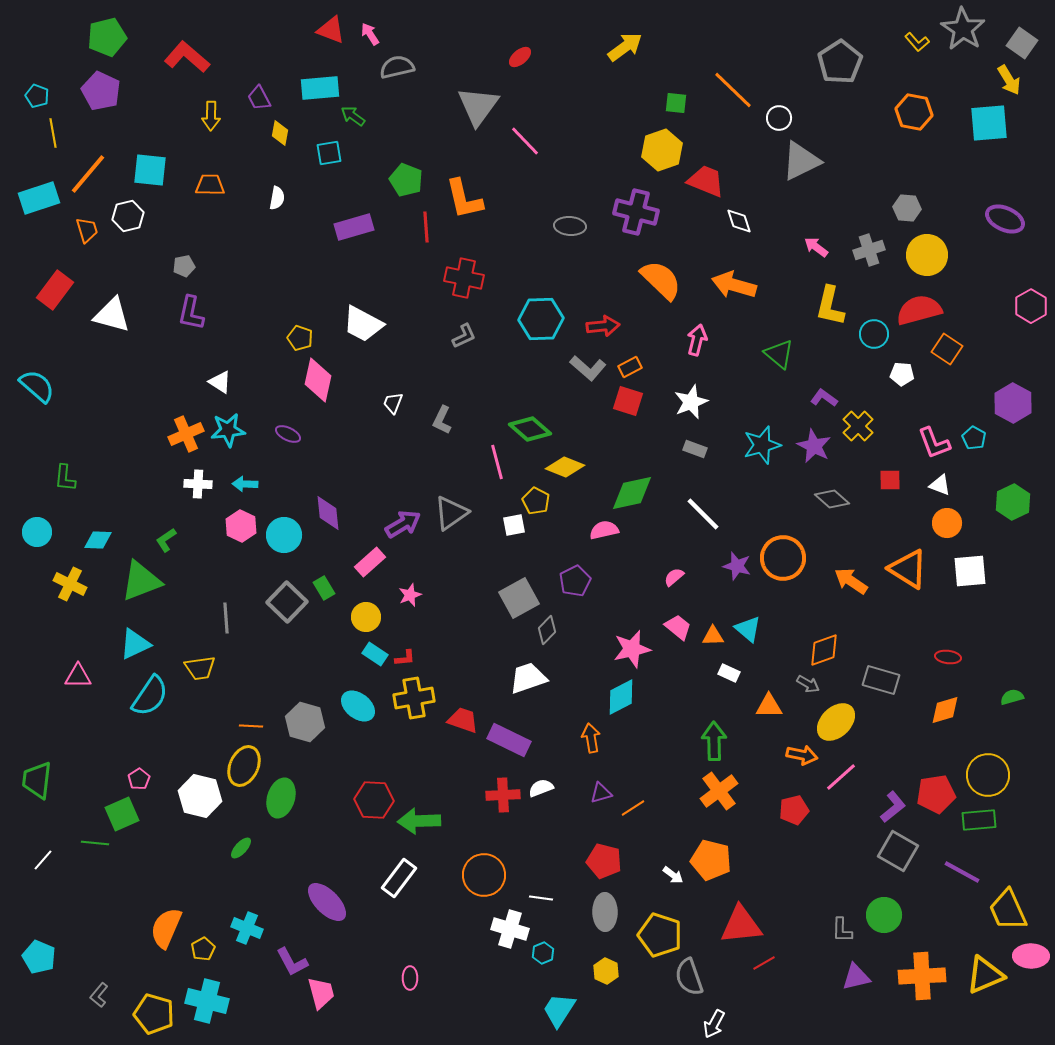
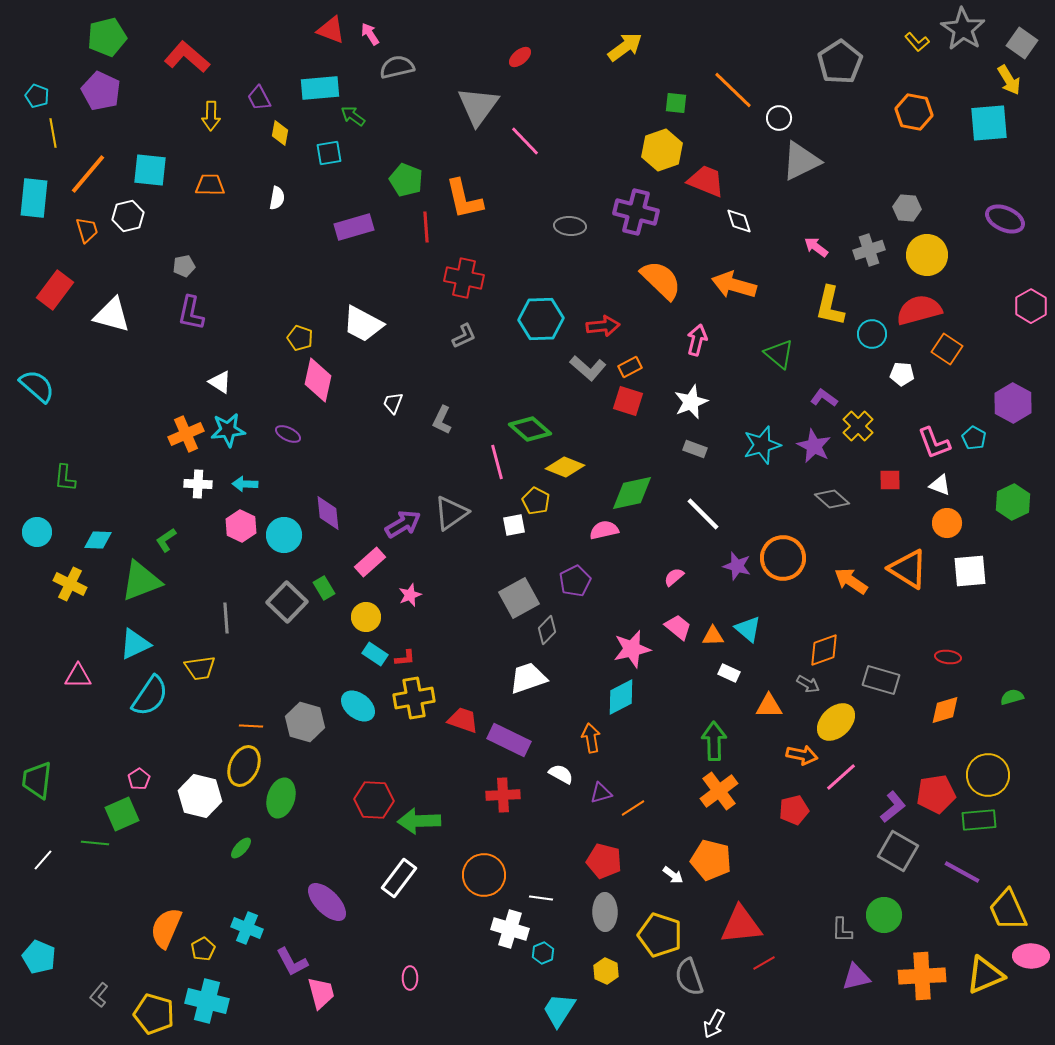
cyan rectangle at (39, 198): moved 5 px left; rotated 66 degrees counterclockwise
cyan circle at (874, 334): moved 2 px left
white semicircle at (541, 788): moved 20 px right, 14 px up; rotated 50 degrees clockwise
